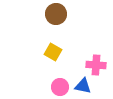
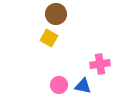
yellow square: moved 4 px left, 14 px up
pink cross: moved 4 px right, 1 px up; rotated 12 degrees counterclockwise
pink circle: moved 1 px left, 2 px up
